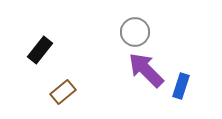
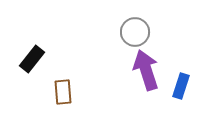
black rectangle: moved 8 px left, 9 px down
purple arrow: rotated 27 degrees clockwise
brown rectangle: rotated 55 degrees counterclockwise
